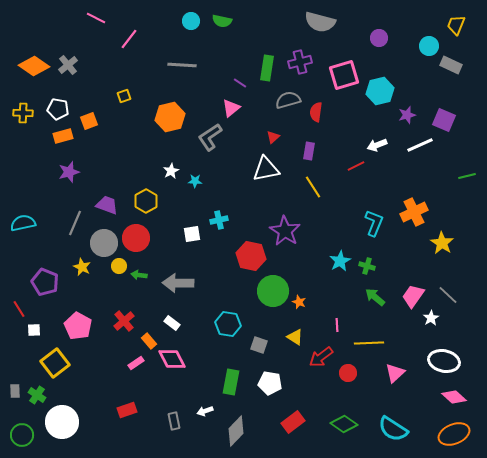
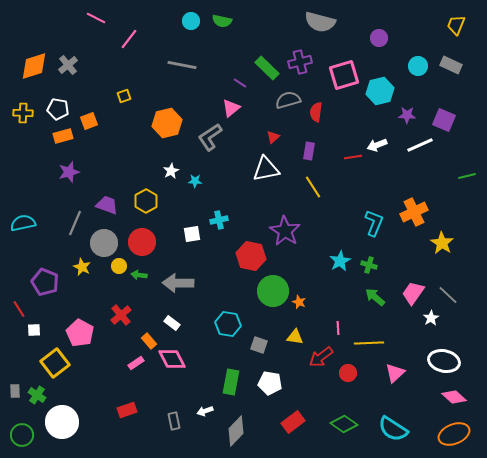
cyan circle at (429, 46): moved 11 px left, 20 px down
gray line at (182, 65): rotated 8 degrees clockwise
orange diamond at (34, 66): rotated 52 degrees counterclockwise
green rectangle at (267, 68): rotated 55 degrees counterclockwise
purple star at (407, 115): rotated 18 degrees clockwise
orange hexagon at (170, 117): moved 3 px left, 6 px down
red line at (356, 166): moved 3 px left, 9 px up; rotated 18 degrees clockwise
red circle at (136, 238): moved 6 px right, 4 px down
green cross at (367, 266): moved 2 px right, 1 px up
pink trapezoid at (413, 296): moved 3 px up
red cross at (124, 321): moved 3 px left, 6 px up
pink line at (337, 325): moved 1 px right, 3 px down
pink pentagon at (78, 326): moved 2 px right, 7 px down
yellow triangle at (295, 337): rotated 24 degrees counterclockwise
